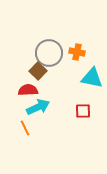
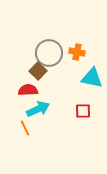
cyan arrow: moved 2 px down
